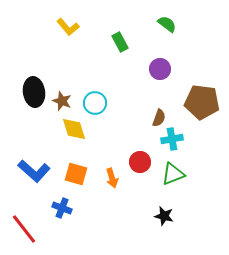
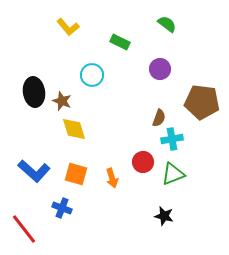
green rectangle: rotated 36 degrees counterclockwise
cyan circle: moved 3 px left, 28 px up
red circle: moved 3 px right
